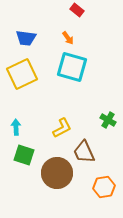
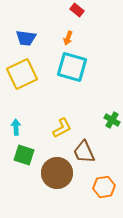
orange arrow: rotated 56 degrees clockwise
green cross: moved 4 px right
